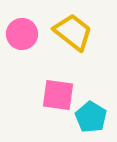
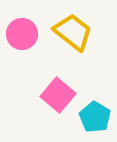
pink square: rotated 32 degrees clockwise
cyan pentagon: moved 4 px right
